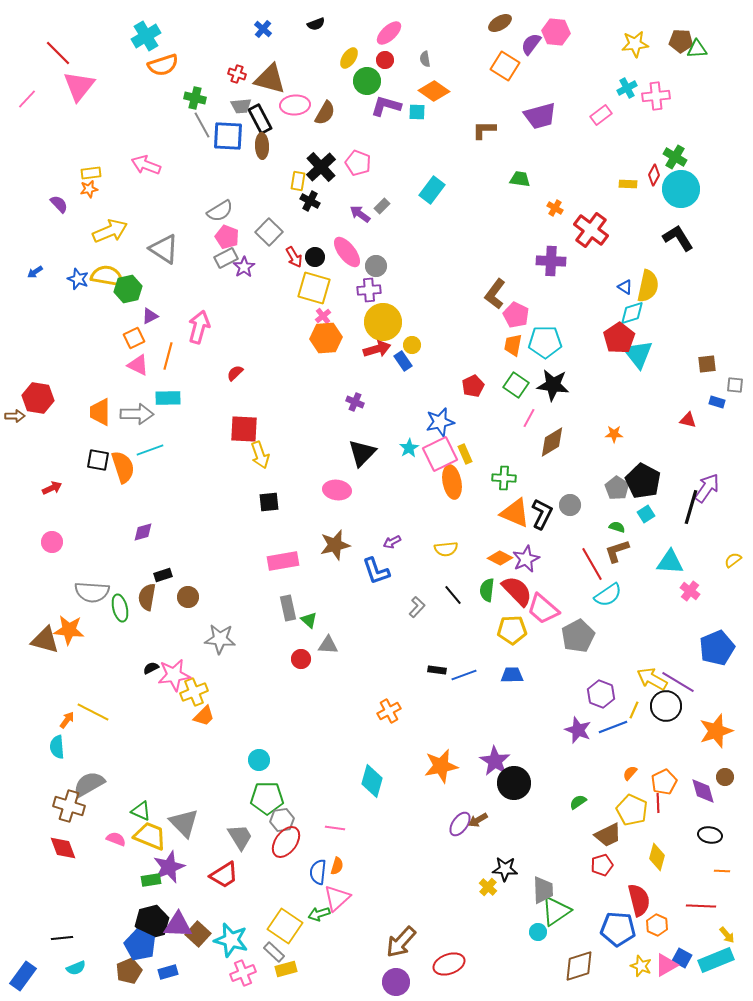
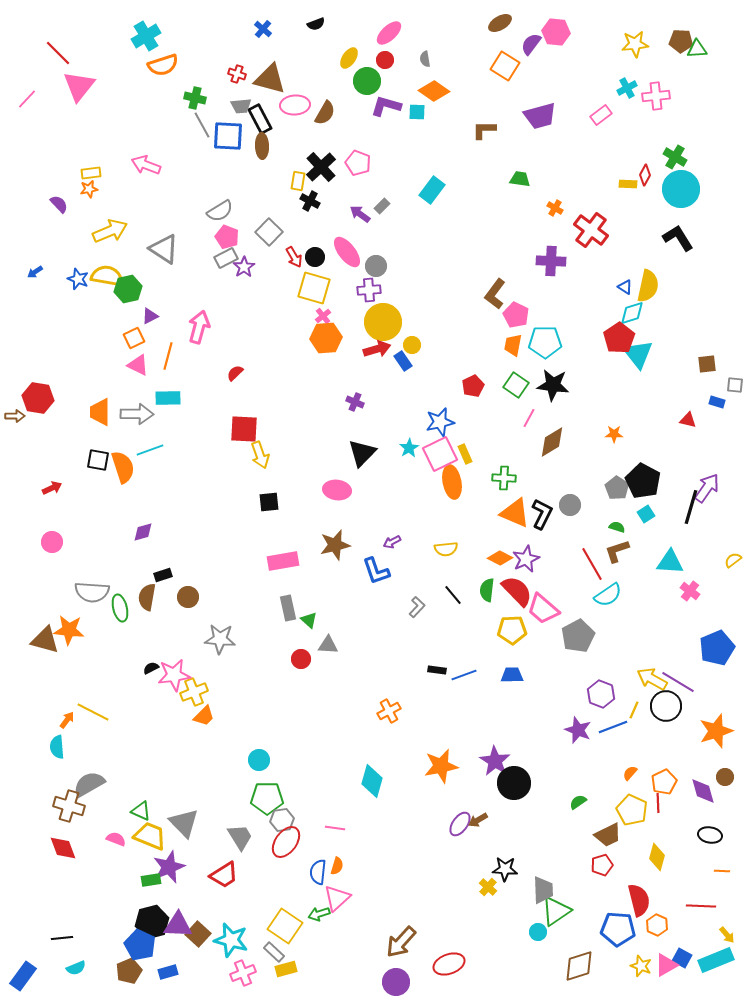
red diamond at (654, 175): moved 9 px left
